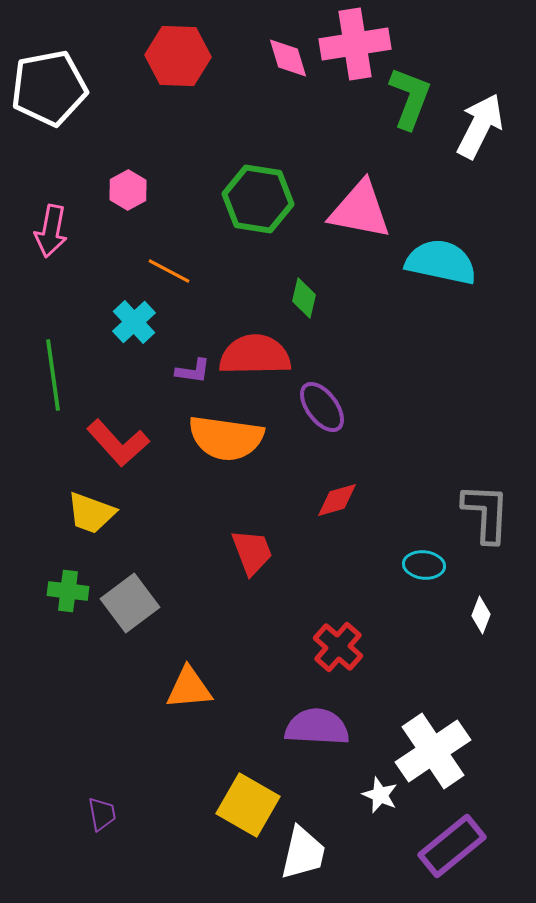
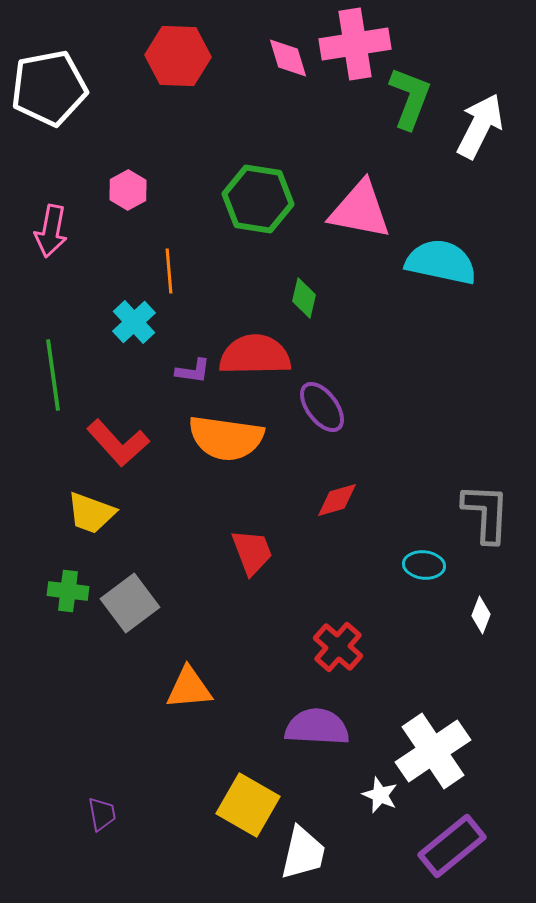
orange line: rotated 57 degrees clockwise
